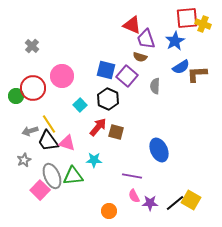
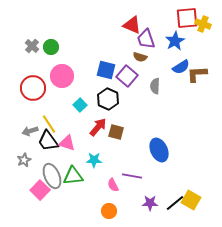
green circle: moved 35 px right, 49 px up
pink semicircle: moved 21 px left, 11 px up
